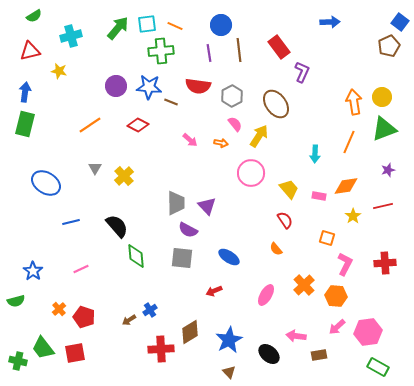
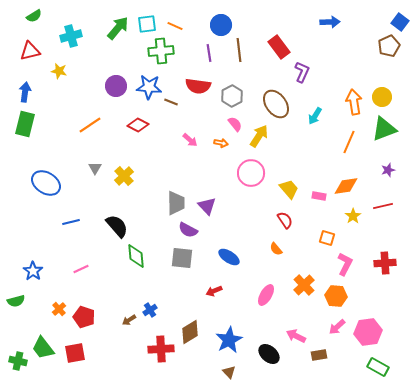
cyan arrow at (315, 154): moved 38 px up; rotated 30 degrees clockwise
pink arrow at (296, 336): rotated 18 degrees clockwise
